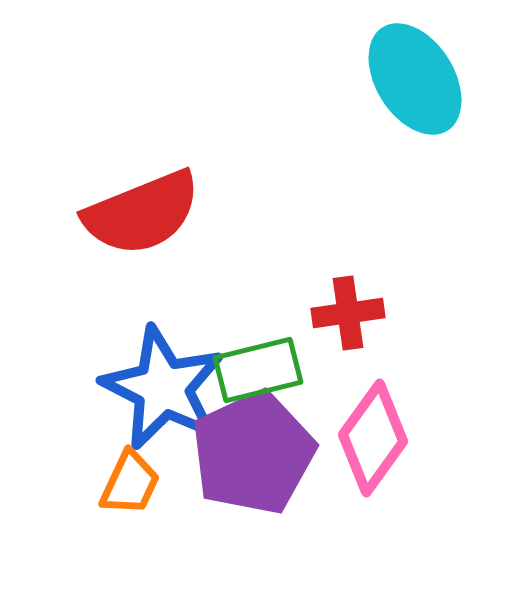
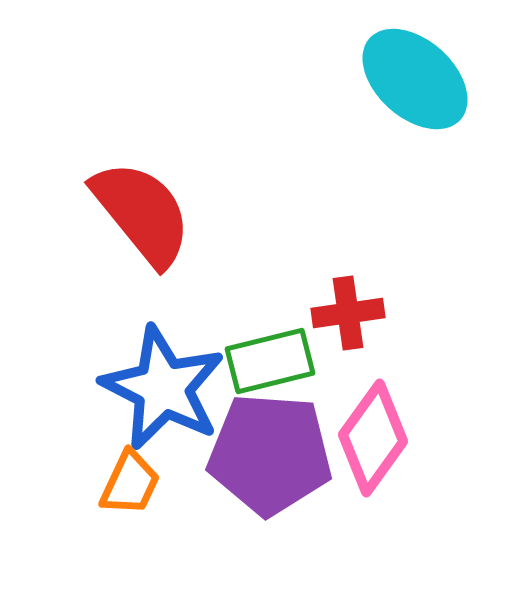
cyan ellipse: rotated 16 degrees counterclockwise
red semicircle: rotated 107 degrees counterclockwise
green rectangle: moved 12 px right, 9 px up
purple pentagon: moved 17 px right, 1 px down; rotated 29 degrees clockwise
